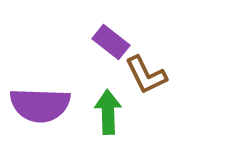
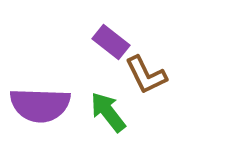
green arrow: rotated 36 degrees counterclockwise
